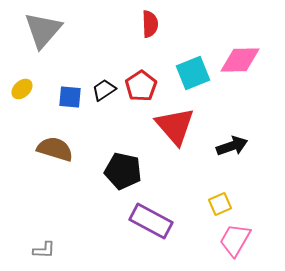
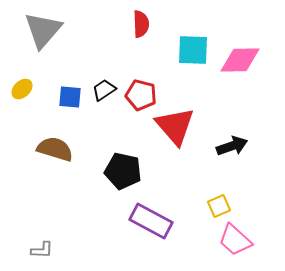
red semicircle: moved 9 px left
cyan square: moved 23 px up; rotated 24 degrees clockwise
red pentagon: moved 9 px down; rotated 24 degrees counterclockwise
yellow square: moved 1 px left, 2 px down
pink trapezoid: rotated 78 degrees counterclockwise
gray L-shape: moved 2 px left
